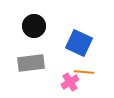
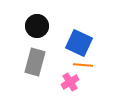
black circle: moved 3 px right
gray rectangle: moved 4 px right, 1 px up; rotated 68 degrees counterclockwise
orange line: moved 1 px left, 7 px up
